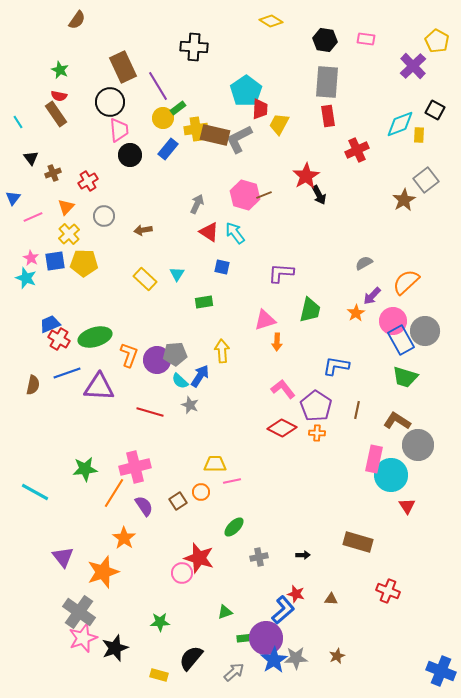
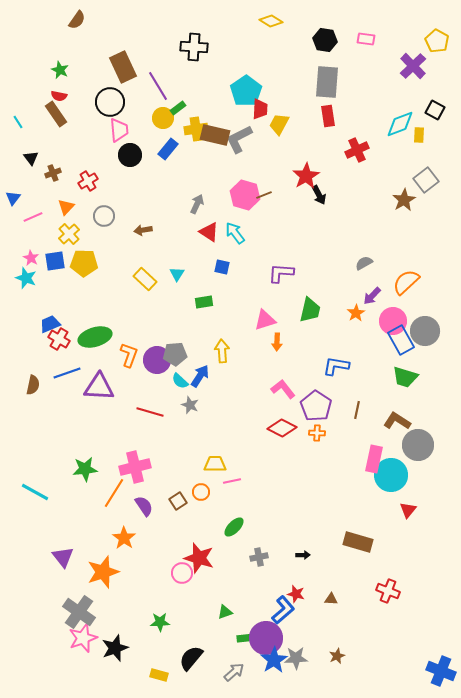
red triangle at (407, 506): moved 1 px right, 4 px down; rotated 12 degrees clockwise
